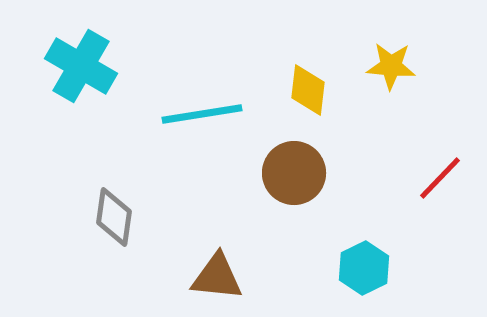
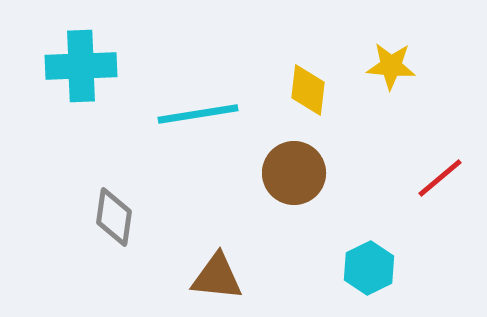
cyan cross: rotated 32 degrees counterclockwise
cyan line: moved 4 px left
red line: rotated 6 degrees clockwise
cyan hexagon: moved 5 px right
